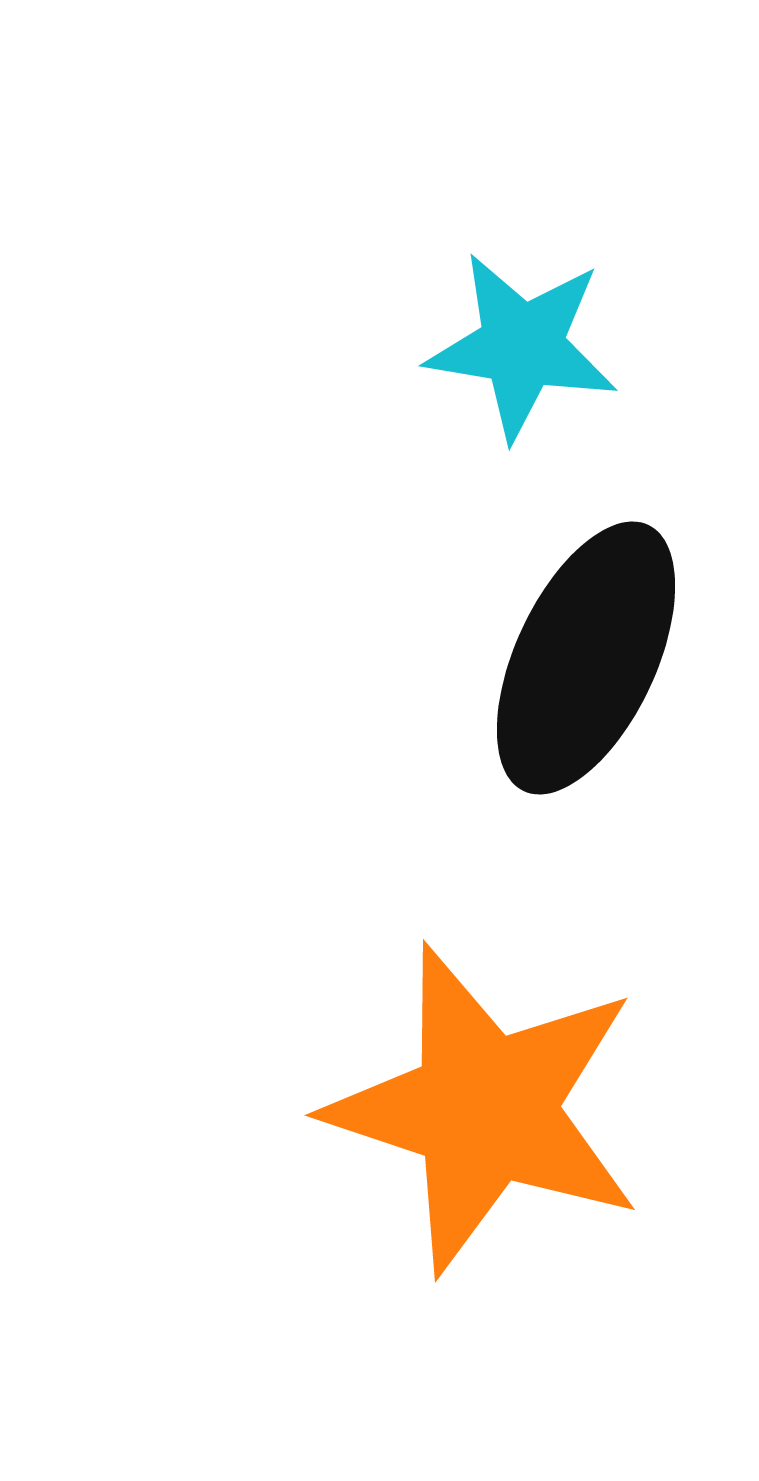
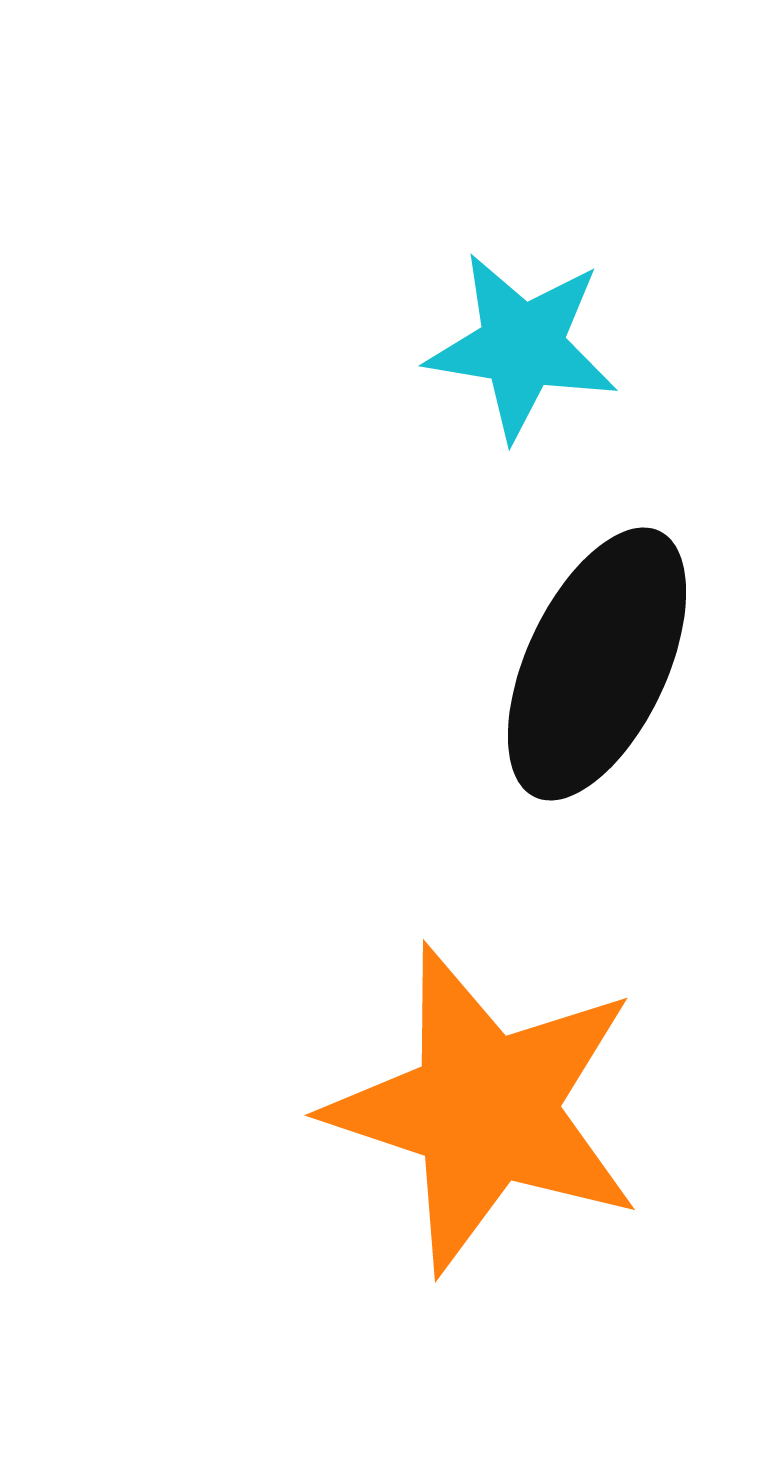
black ellipse: moved 11 px right, 6 px down
